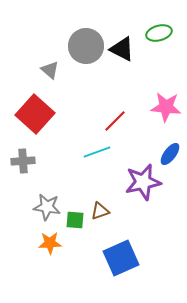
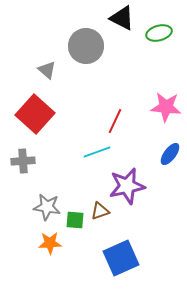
black triangle: moved 31 px up
gray triangle: moved 3 px left
red line: rotated 20 degrees counterclockwise
purple star: moved 16 px left, 4 px down
